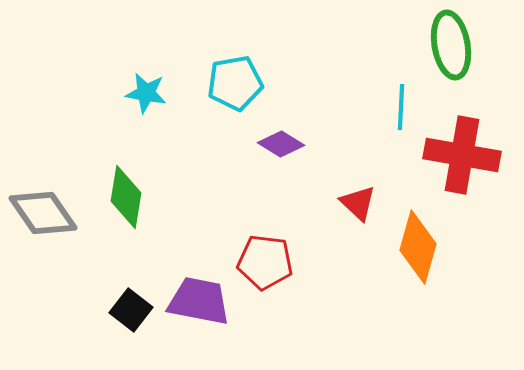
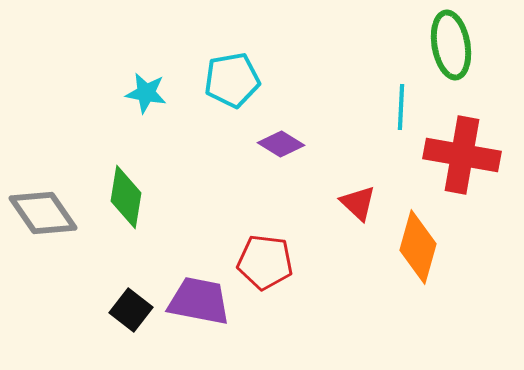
cyan pentagon: moved 3 px left, 3 px up
